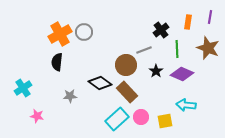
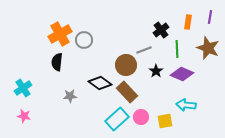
gray circle: moved 8 px down
pink star: moved 13 px left
